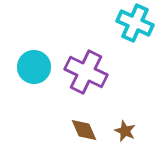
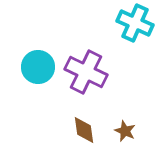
cyan circle: moved 4 px right
brown diamond: rotated 16 degrees clockwise
